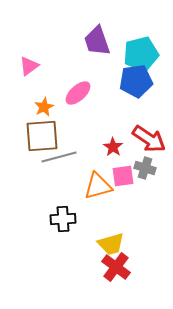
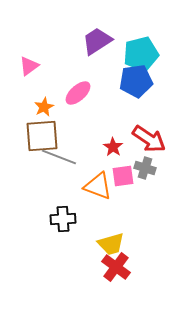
purple trapezoid: rotated 76 degrees clockwise
gray line: rotated 36 degrees clockwise
orange triangle: rotated 36 degrees clockwise
